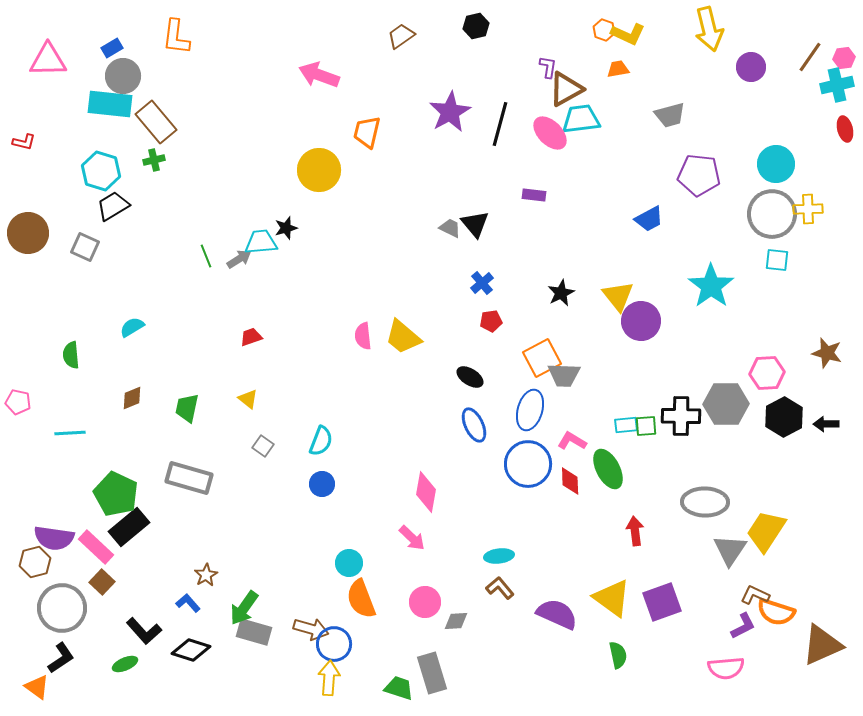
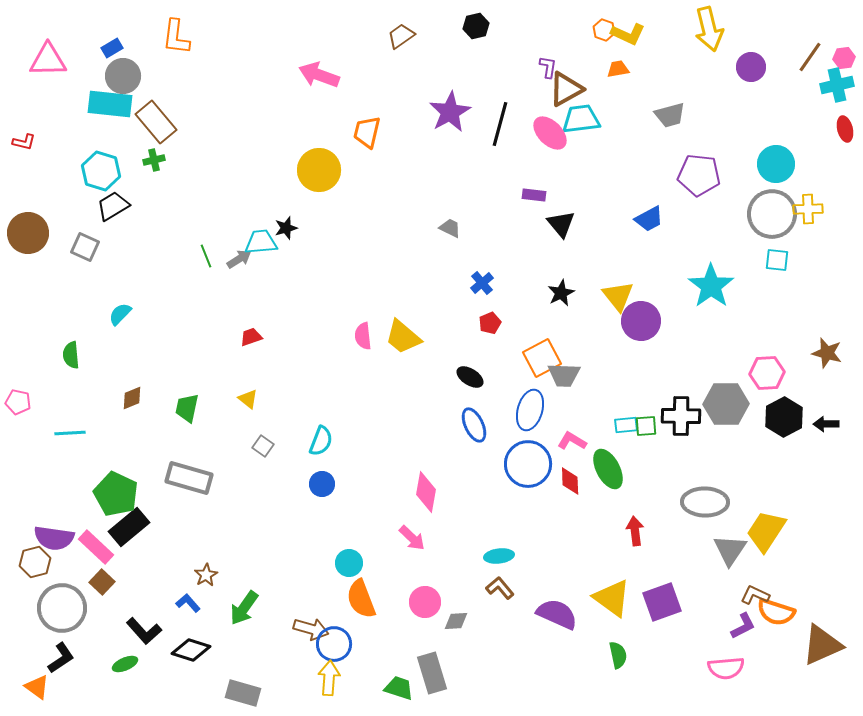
black triangle at (475, 224): moved 86 px right
red pentagon at (491, 321): moved 1 px left, 2 px down; rotated 15 degrees counterclockwise
cyan semicircle at (132, 327): moved 12 px left, 13 px up; rotated 15 degrees counterclockwise
gray rectangle at (254, 632): moved 11 px left, 61 px down
